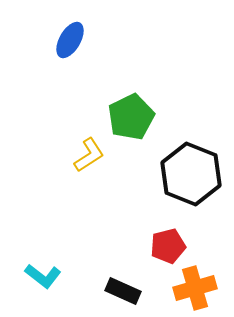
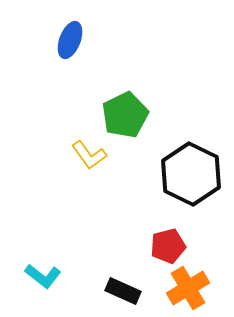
blue ellipse: rotated 9 degrees counterclockwise
green pentagon: moved 6 px left, 2 px up
yellow L-shape: rotated 87 degrees clockwise
black hexagon: rotated 4 degrees clockwise
orange cross: moved 7 px left; rotated 15 degrees counterclockwise
